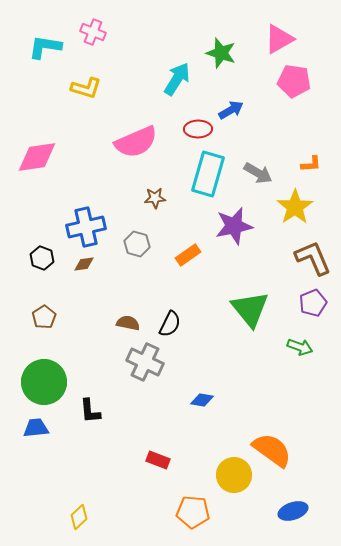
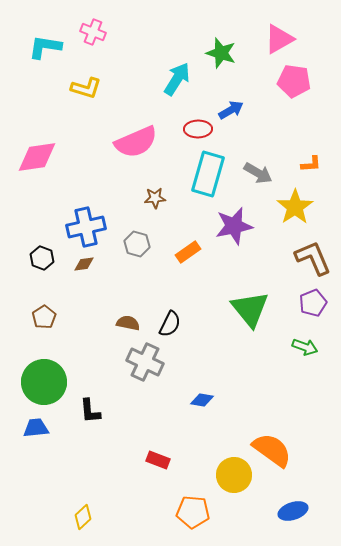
orange rectangle: moved 3 px up
green arrow: moved 5 px right
yellow diamond: moved 4 px right
